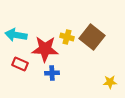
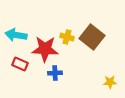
blue cross: moved 3 px right
